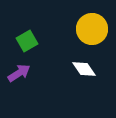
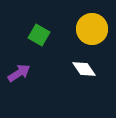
green square: moved 12 px right, 6 px up; rotated 30 degrees counterclockwise
